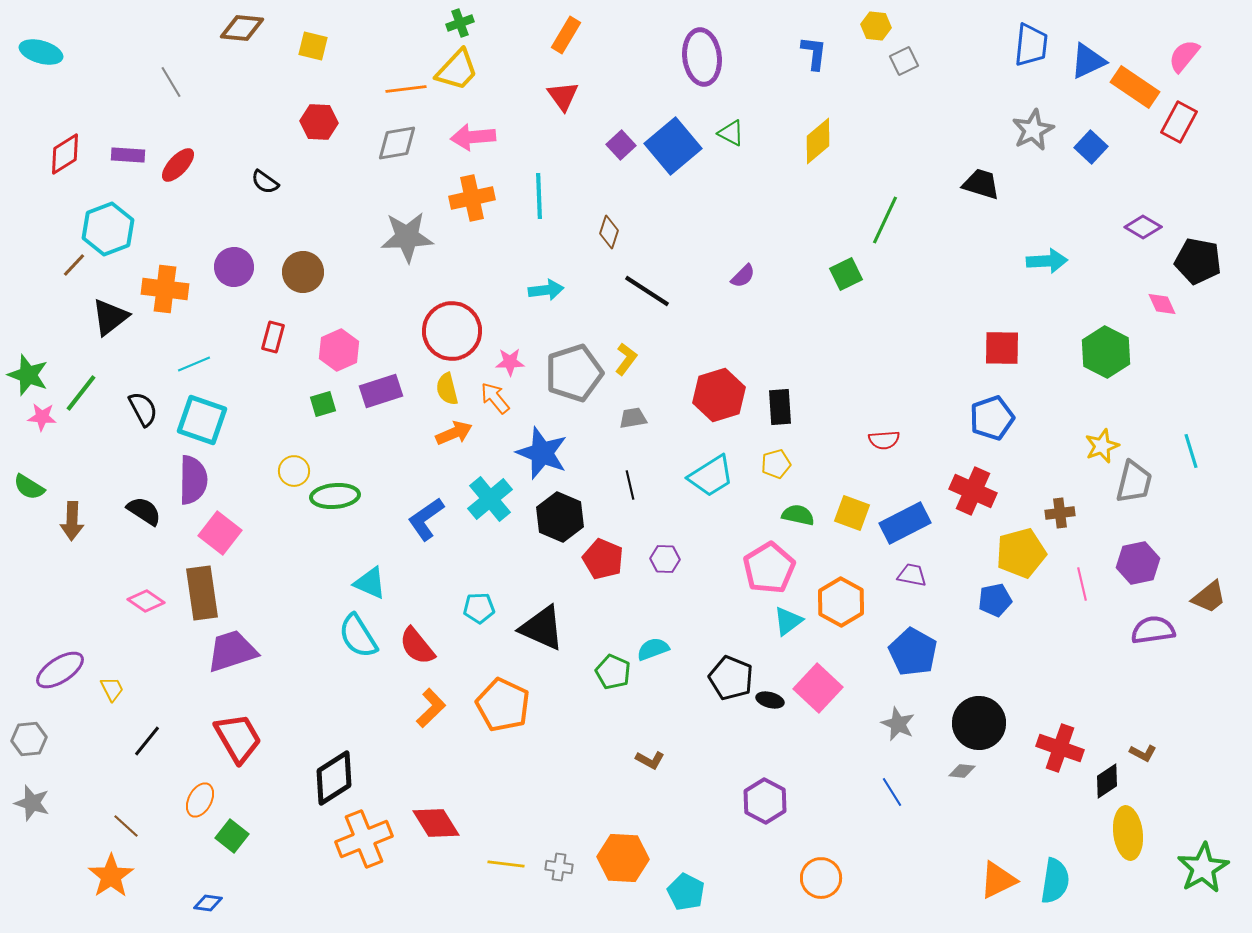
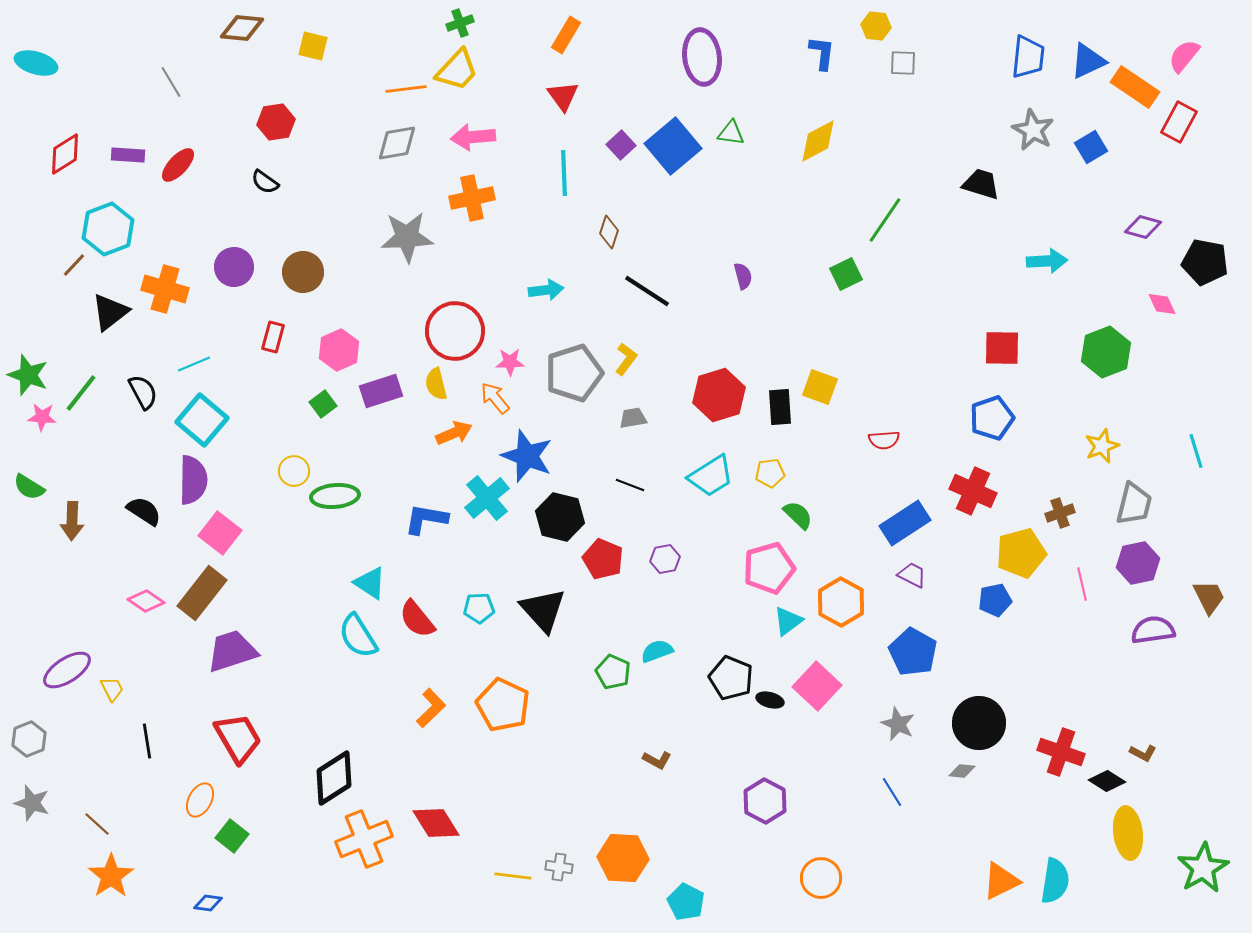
blue trapezoid at (1031, 45): moved 3 px left, 12 px down
cyan ellipse at (41, 52): moved 5 px left, 11 px down
blue L-shape at (814, 53): moved 8 px right
gray square at (904, 61): moved 1 px left, 2 px down; rotated 28 degrees clockwise
red hexagon at (319, 122): moved 43 px left; rotated 12 degrees counterclockwise
gray star at (1033, 130): rotated 18 degrees counterclockwise
green triangle at (731, 133): rotated 20 degrees counterclockwise
yellow diamond at (818, 141): rotated 12 degrees clockwise
blue square at (1091, 147): rotated 16 degrees clockwise
cyan line at (539, 196): moved 25 px right, 23 px up
green line at (885, 220): rotated 9 degrees clockwise
purple diamond at (1143, 227): rotated 15 degrees counterclockwise
black pentagon at (1198, 261): moved 7 px right, 1 px down
purple semicircle at (743, 276): rotated 60 degrees counterclockwise
orange cross at (165, 289): rotated 9 degrees clockwise
black triangle at (110, 317): moved 5 px up
red circle at (452, 331): moved 3 px right
green hexagon at (1106, 352): rotated 12 degrees clockwise
yellow semicircle at (447, 389): moved 11 px left, 5 px up
green square at (323, 404): rotated 20 degrees counterclockwise
black semicircle at (143, 409): moved 17 px up
cyan square at (202, 420): rotated 21 degrees clockwise
cyan line at (1191, 451): moved 5 px right
blue star at (542, 453): moved 15 px left, 3 px down
yellow pentagon at (776, 464): moved 6 px left, 9 px down; rotated 8 degrees clockwise
gray trapezoid at (1134, 482): moved 22 px down
black line at (630, 485): rotated 56 degrees counterclockwise
cyan cross at (490, 499): moved 3 px left, 1 px up
yellow square at (852, 513): moved 32 px left, 126 px up
brown cross at (1060, 513): rotated 12 degrees counterclockwise
green semicircle at (798, 515): rotated 32 degrees clockwise
black hexagon at (560, 517): rotated 9 degrees counterclockwise
blue L-shape at (426, 519): rotated 45 degrees clockwise
blue rectangle at (905, 523): rotated 6 degrees counterclockwise
purple hexagon at (665, 559): rotated 12 degrees counterclockwise
pink pentagon at (769, 568): rotated 15 degrees clockwise
purple trapezoid at (912, 575): rotated 16 degrees clockwise
cyan triangle at (370, 583): rotated 9 degrees clockwise
brown rectangle at (202, 593): rotated 46 degrees clockwise
brown trapezoid at (1209, 597): rotated 78 degrees counterclockwise
black triangle at (542, 628): moved 1 px right, 18 px up; rotated 24 degrees clockwise
red semicircle at (417, 646): moved 27 px up
cyan semicircle at (653, 649): moved 4 px right, 2 px down
purple ellipse at (60, 670): moved 7 px right
pink square at (818, 688): moved 1 px left, 2 px up
gray hexagon at (29, 739): rotated 16 degrees counterclockwise
black line at (147, 741): rotated 48 degrees counterclockwise
red cross at (1060, 748): moved 1 px right, 4 px down
brown L-shape at (650, 760): moved 7 px right
black diamond at (1107, 781): rotated 66 degrees clockwise
brown line at (126, 826): moved 29 px left, 2 px up
yellow line at (506, 864): moved 7 px right, 12 px down
orange triangle at (998, 880): moved 3 px right, 1 px down
cyan pentagon at (686, 892): moved 10 px down
